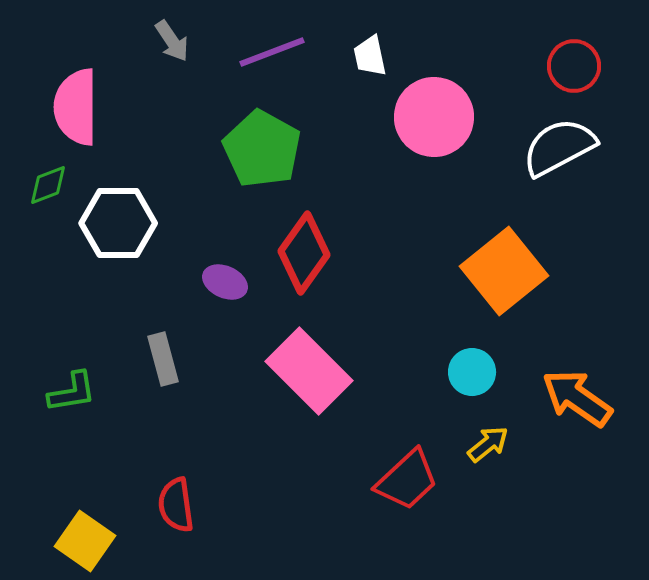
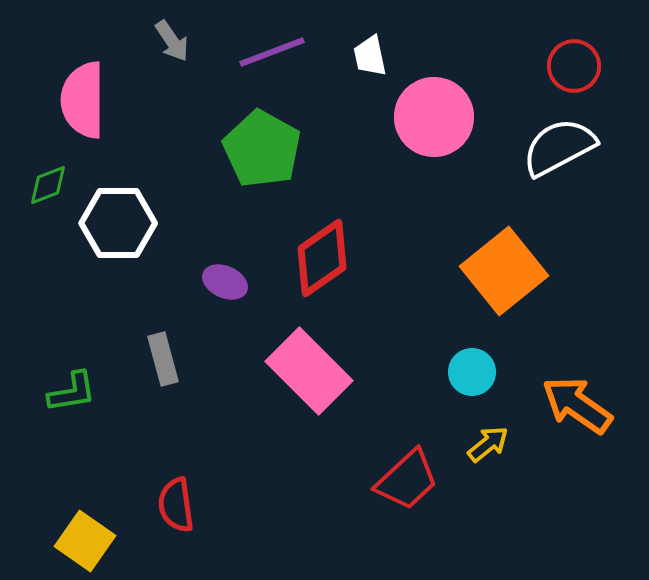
pink semicircle: moved 7 px right, 7 px up
red diamond: moved 18 px right, 5 px down; rotated 20 degrees clockwise
orange arrow: moved 7 px down
